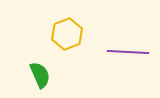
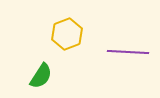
green semicircle: moved 1 px right, 1 px down; rotated 56 degrees clockwise
